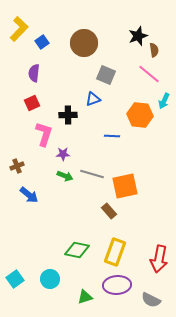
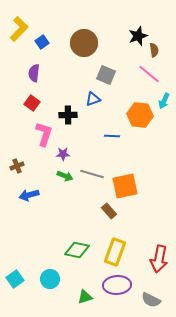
red square: rotated 28 degrees counterclockwise
blue arrow: rotated 126 degrees clockwise
